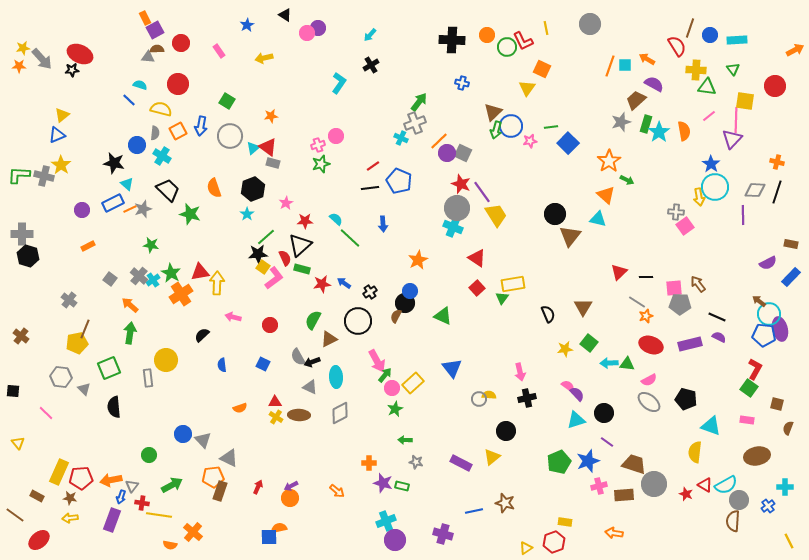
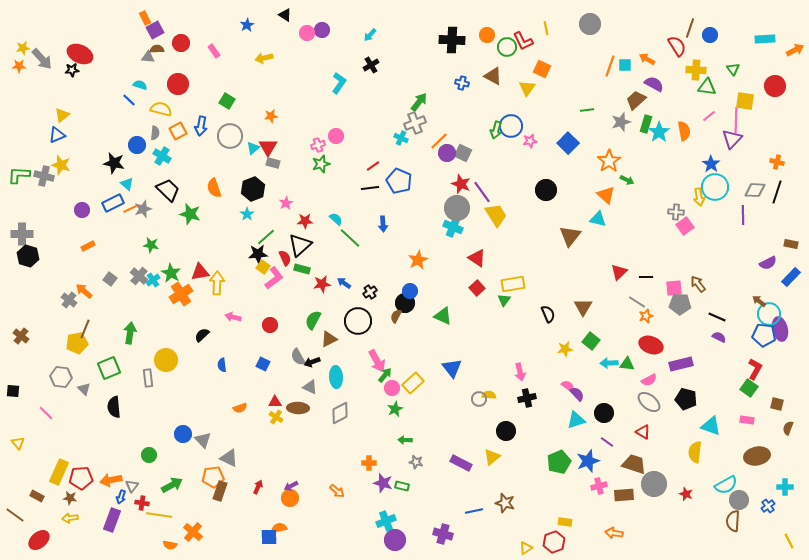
purple circle at (318, 28): moved 4 px right, 2 px down
cyan rectangle at (737, 40): moved 28 px right, 1 px up
pink rectangle at (219, 51): moved 5 px left
brown triangle at (493, 112): moved 36 px up; rotated 48 degrees counterclockwise
green line at (551, 127): moved 36 px right, 17 px up
red triangle at (268, 147): rotated 24 degrees clockwise
yellow star at (61, 165): rotated 18 degrees counterclockwise
black circle at (555, 214): moved 9 px left, 24 px up
green triangle at (502, 298): moved 2 px right, 2 px down
orange arrow at (130, 305): moved 46 px left, 14 px up
green square at (589, 343): moved 2 px right, 2 px up
purple rectangle at (690, 344): moved 9 px left, 20 px down
brown ellipse at (299, 415): moved 1 px left, 7 px up
red triangle at (705, 485): moved 62 px left, 53 px up
